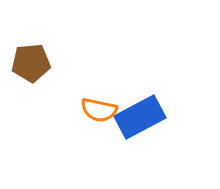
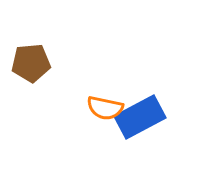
orange semicircle: moved 6 px right, 2 px up
